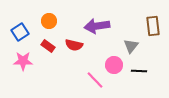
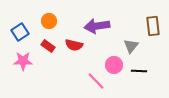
pink line: moved 1 px right, 1 px down
